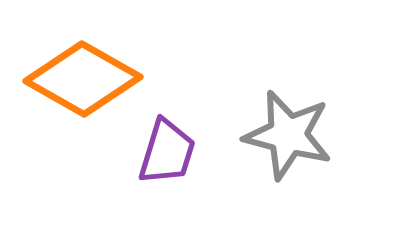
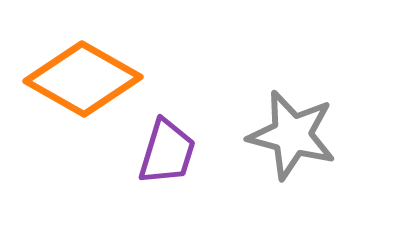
gray star: moved 4 px right
